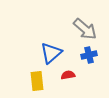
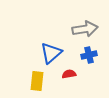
gray arrow: rotated 50 degrees counterclockwise
red semicircle: moved 1 px right, 1 px up
yellow rectangle: rotated 12 degrees clockwise
